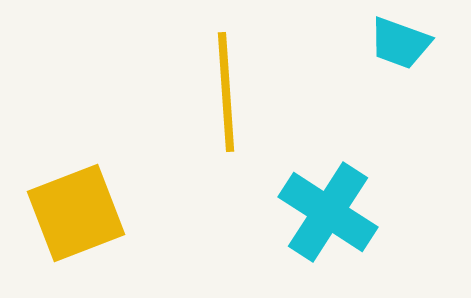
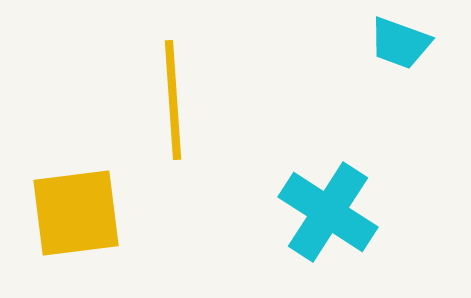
yellow line: moved 53 px left, 8 px down
yellow square: rotated 14 degrees clockwise
